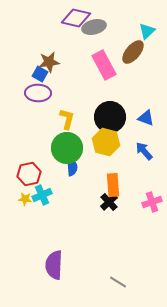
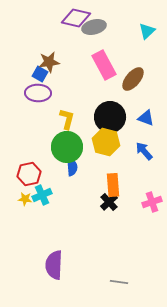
brown ellipse: moved 27 px down
green circle: moved 1 px up
gray line: moved 1 px right; rotated 24 degrees counterclockwise
